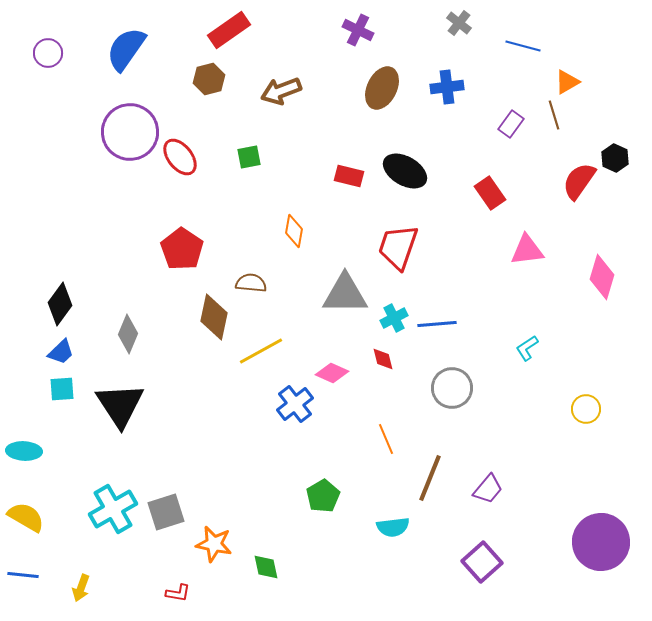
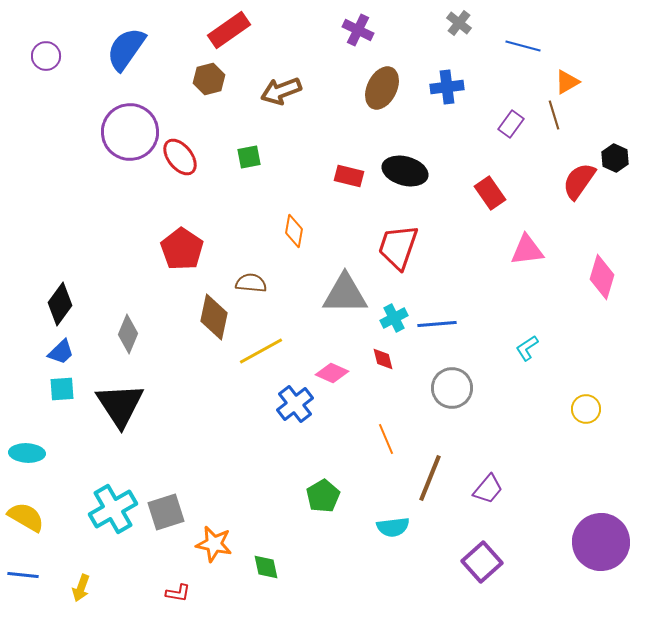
purple circle at (48, 53): moved 2 px left, 3 px down
black ellipse at (405, 171): rotated 15 degrees counterclockwise
cyan ellipse at (24, 451): moved 3 px right, 2 px down
